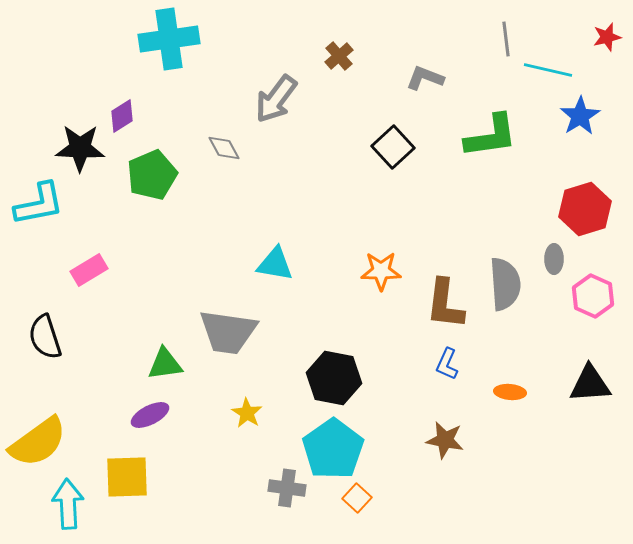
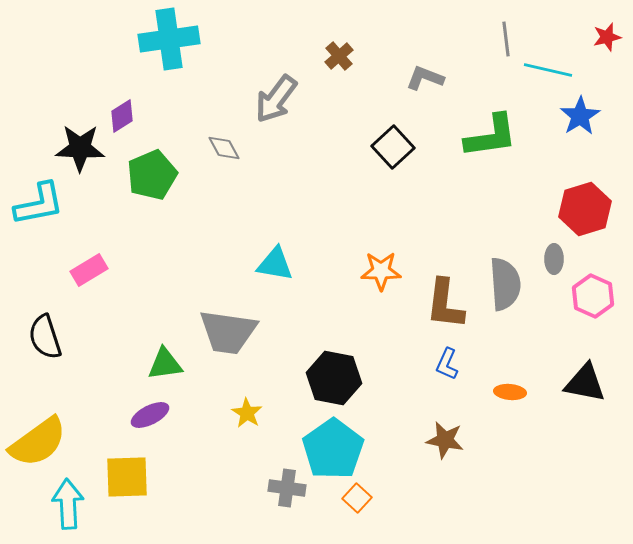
black triangle: moved 5 px left, 1 px up; rotated 15 degrees clockwise
